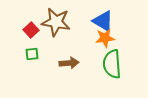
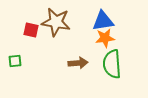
blue triangle: rotated 40 degrees counterclockwise
red square: rotated 35 degrees counterclockwise
green square: moved 17 px left, 7 px down
brown arrow: moved 9 px right
